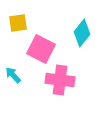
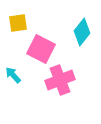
cyan diamond: moved 1 px up
pink cross: rotated 28 degrees counterclockwise
